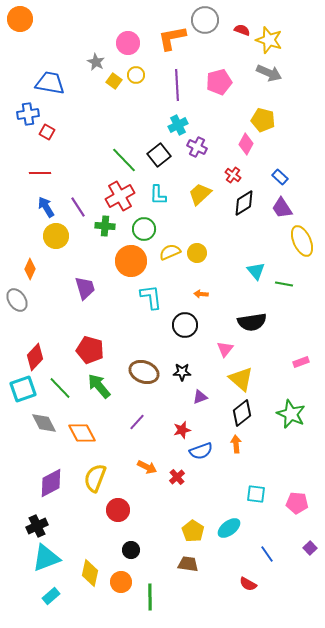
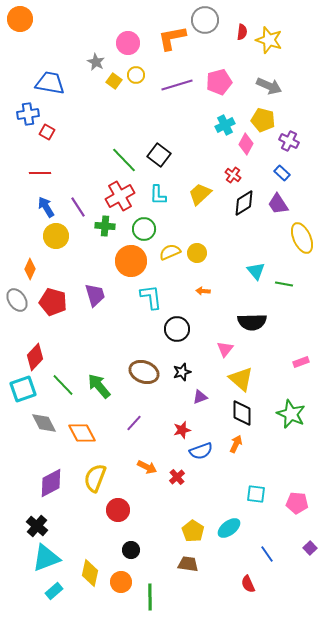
red semicircle at (242, 30): moved 2 px down; rotated 77 degrees clockwise
gray arrow at (269, 73): moved 13 px down
purple line at (177, 85): rotated 76 degrees clockwise
cyan cross at (178, 125): moved 47 px right
purple cross at (197, 147): moved 92 px right, 6 px up
black square at (159, 155): rotated 15 degrees counterclockwise
blue rectangle at (280, 177): moved 2 px right, 4 px up
purple trapezoid at (282, 208): moved 4 px left, 4 px up
yellow ellipse at (302, 241): moved 3 px up
purple trapezoid at (85, 288): moved 10 px right, 7 px down
orange arrow at (201, 294): moved 2 px right, 3 px up
black semicircle at (252, 322): rotated 8 degrees clockwise
black circle at (185, 325): moved 8 px left, 4 px down
red pentagon at (90, 350): moved 37 px left, 48 px up
black star at (182, 372): rotated 18 degrees counterclockwise
green line at (60, 388): moved 3 px right, 3 px up
black diamond at (242, 413): rotated 52 degrees counterclockwise
purple line at (137, 422): moved 3 px left, 1 px down
orange arrow at (236, 444): rotated 30 degrees clockwise
black cross at (37, 526): rotated 25 degrees counterclockwise
red semicircle at (248, 584): rotated 36 degrees clockwise
cyan rectangle at (51, 596): moved 3 px right, 5 px up
